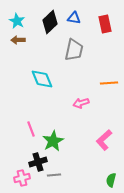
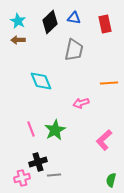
cyan star: moved 1 px right
cyan diamond: moved 1 px left, 2 px down
green star: moved 2 px right, 11 px up
